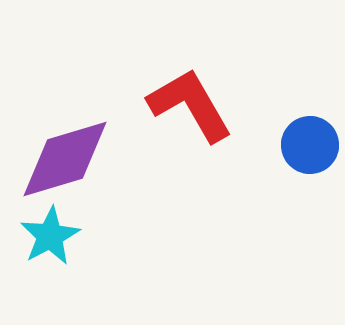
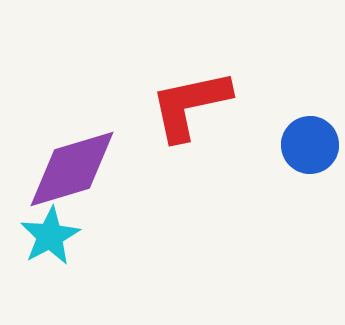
red L-shape: rotated 72 degrees counterclockwise
purple diamond: moved 7 px right, 10 px down
